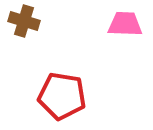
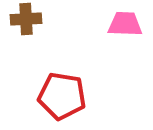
brown cross: moved 2 px right, 2 px up; rotated 20 degrees counterclockwise
